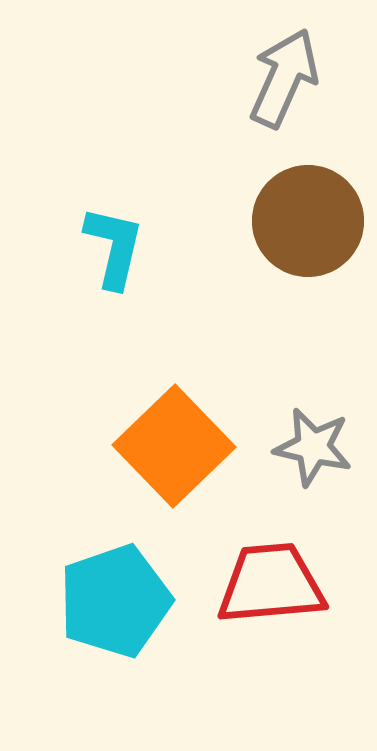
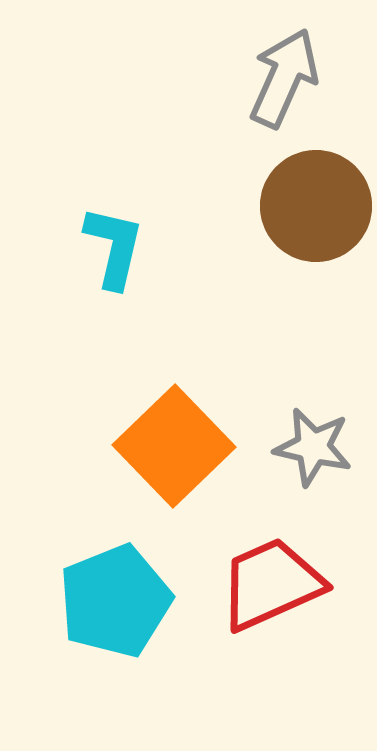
brown circle: moved 8 px right, 15 px up
red trapezoid: rotated 19 degrees counterclockwise
cyan pentagon: rotated 3 degrees counterclockwise
